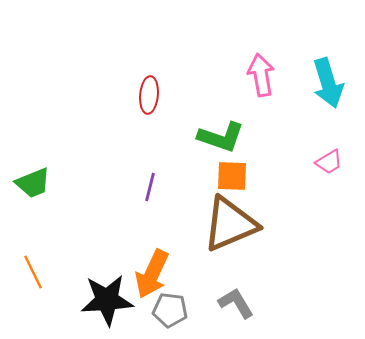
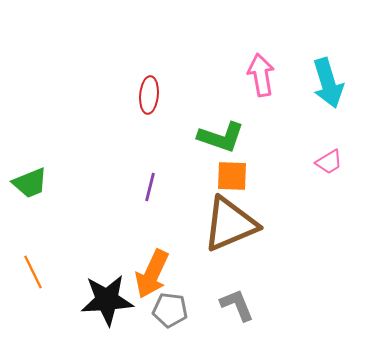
green trapezoid: moved 3 px left
gray L-shape: moved 1 px right, 2 px down; rotated 9 degrees clockwise
